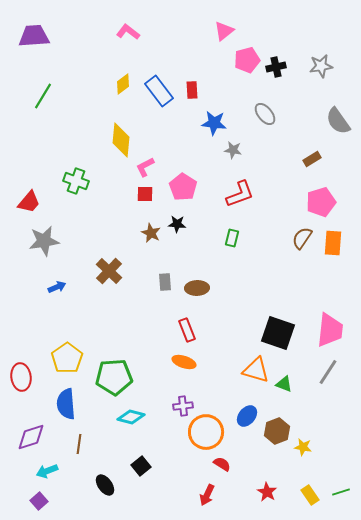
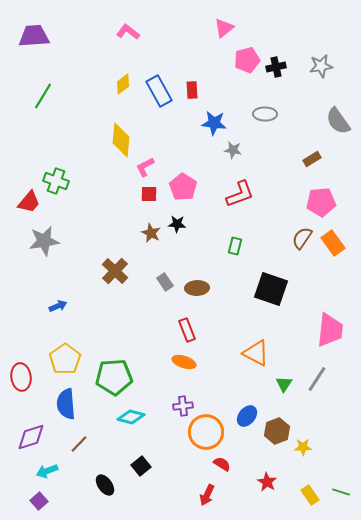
pink triangle at (224, 31): moved 3 px up
blue rectangle at (159, 91): rotated 8 degrees clockwise
gray ellipse at (265, 114): rotated 50 degrees counterclockwise
green cross at (76, 181): moved 20 px left
red square at (145, 194): moved 4 px right
pink pentagon at (321, 202): rotated 12 degrees clockwise
green rectangle at (232, 238): moved 3 px right, 8 px down
orange rectangle at (333, 243): rotated 40 degrees counterclockwise
brown cross at (109, 271): moved 6 px right
gray rectangle at (165, 282): rotated 30 degrees counterclockwise
blue arrow at (57, 287): moved 1 px right, 19 px down
black square at (278, 333): moved 7 px left, 44 px up
yellow pentagon at (67, 358): moved 2 px left, 1 px down
orange triangle at (256, 370): moved 17 px up; rotated 12 degrees clockwise
gray line at (328, 372): moved 11 px left, 7 px down
green triangle at (284, 384): rotated 42 degrees clockwise
brown line at (79, 444): rotated 36 degrees clockwise
yellow star at (303, 447): rotated 12 degrees counterclockwise
red star at (267, 492): moved 10 px up
green line at (341, 492): rotated 36 degrees clockwise
